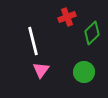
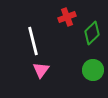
green circle: moved 9 px right, 2 px up
